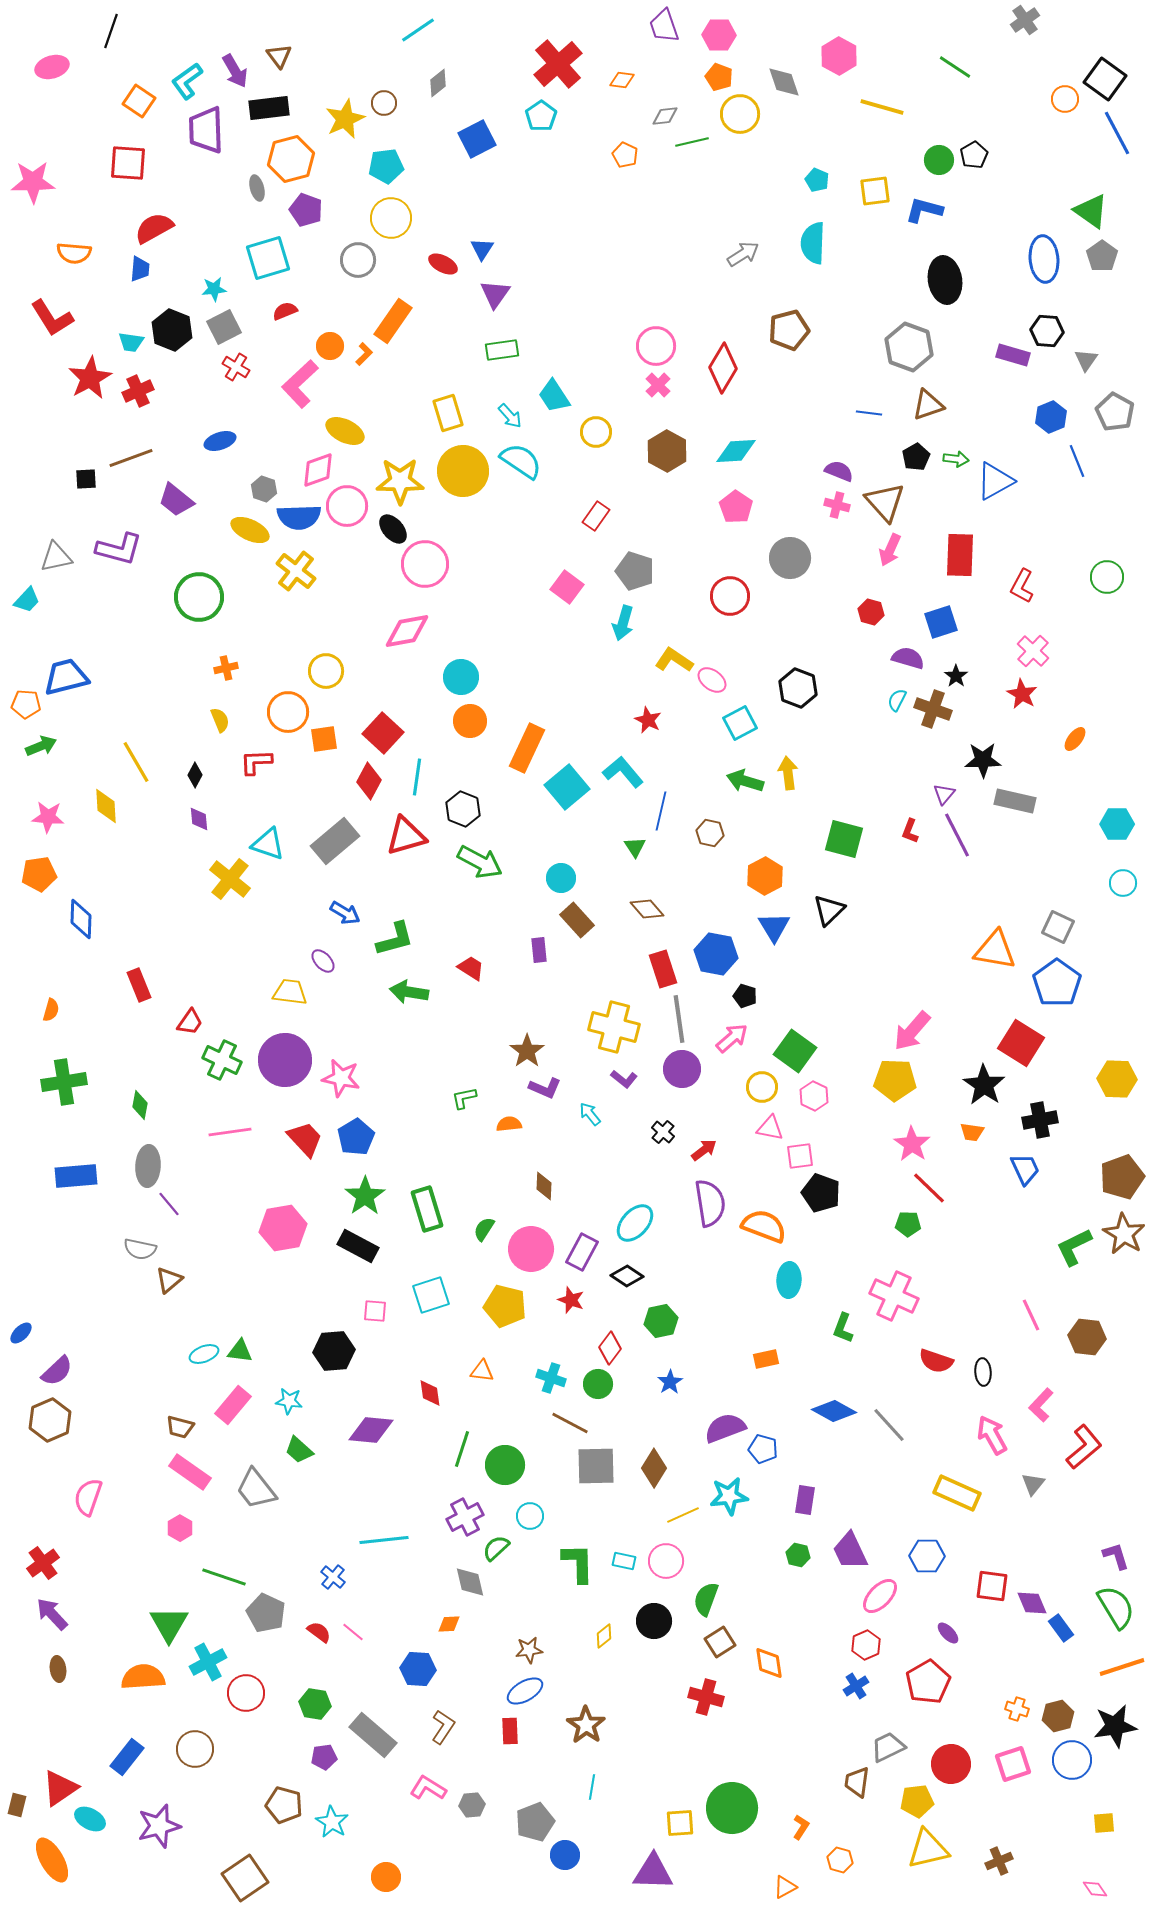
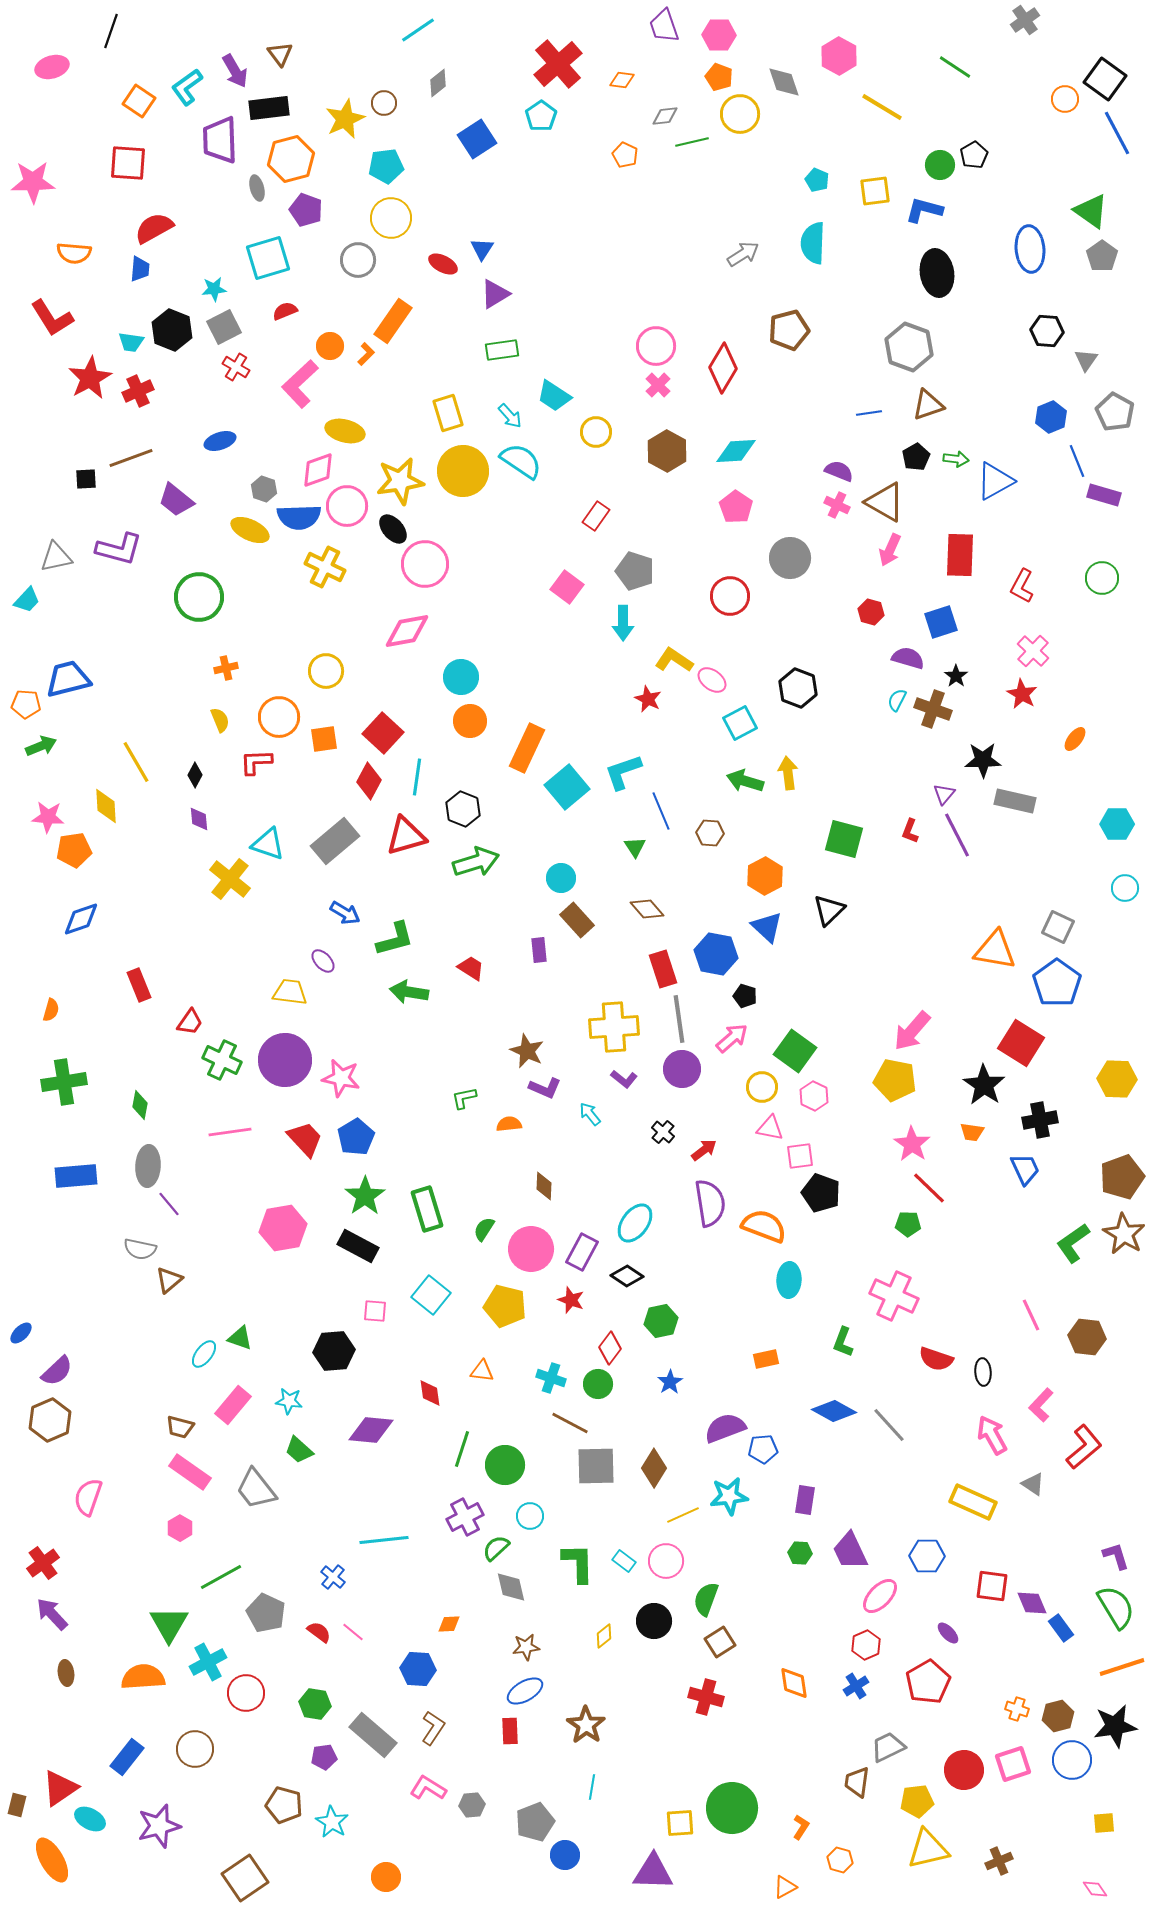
brown triangle at (279, 56): moved 1 px right, 2 px up
cyan L-shape at (187, 81): moved 6 px down
yellow line at (882, 107): rotated 15 degrees clockwise
purple trapezoid at (206, 130): moved 14 px right, 10 px down
blue square at (477, 139): rotated 6 degrees counterclockwise
green circle at (939, 160): moved 1 px right, 5 px down
blue ellipse at (1044, 259): moved 14 px left, 10 px up
black ellipse at (945, 280): moved 8 px left, 7 px up
purple triangle at (495, 294): rotated 24 degrees clockwise
orange L-shape at (364, 354): moved 2 px right
purple rectangle at (1013, 355): moved 91 px right, 140 px down
cyan trapezoid at (554, 396): rotated 24 degrees counterclockwise
blue line at (869, 413): rotated 15 degrees counterclockwise
yellow ellipse at (345, 431): rotated 12 degrees counterclockwise
yellow star at (400, 481): rotated 9 degrees counterclockwise
brown triangle at (885, 502): rotated 18 degrees counterclockwise
pink cross at (837, 505): rotated 10 degrees clockwise
yellow cross at (296, 571): moved 29 px right, 4 px up; rotated 12 degrees counterclockwise
green circle at (1107, 577): moved 5 px left, 1 px down
cyan arrow at (623, 623): rotated 16 degrees counterclockwise
blue trapezoid at (66, 677): moved 2 px right, 2 px down
orange circle at (288, 712): moved 9 px left, 5 px down
red star at (648, 720): moved 21 px up
cyan L-shape at (623, 772): rotated 69 degrees counterclockwise
blue line at (661, 811): rotated 36 degrees counterclockwise
brown hexagon at (710, 833): rotated 8 degrees counterclockwise
green arrow at (480, 862): moved 4 px left; rotated 45 degrees counterclockwise
orange pentagon at (39, 874): moved 35 px right, 24 px up
cyan circle at (1123, 883): moved 2 px right, 5 px down
blue diamond at (81, 919): rotated 69 degrees clockwise
blue triangle at (774, 927): moved 7 px left; rotated 16 degrees counterclockwise
yellow cross at (614, 1027): rotated 18 degrees counterclockwise
brown star at (527, 1051): rotated 12 degrees counterclockwise
yellow pentagon at (895, 1080): rotated 9 degrees clockwise
cyan ellipse at (635, 1223): rotated 6 degrees counterclockwise
green L-shape at (1074, 1247): moved 1 px left, 4 px up; rotated 9 degrees counterclockwise
cyan square at (431, 1295): rotated 33 degrees counterclockwise
green L-shape at (843, 1328): moved 14 px down
green triangle at (240, 1351): moved 13 px up; rotated 12 degrees clockwise
cyan ellipse at (204, 1354): rotated 32 degrees counterclockwise
red semicircle at (936, 1361): moved 2 px up
blue pentagon at (763, 1449): rotated 20 degrees counterclockwise
gray triangle at (1033, 1484): rotated 35 degrees counterclockwise
yellow rectangle at (957, 1493): moved 16 px right, 9 px down
green hexagon at (798, 1555): moved 2 px right, 2 px up; rotated 10 degrees counterclockwise
cyan rectangle at (624, 1561): rotated 25 degrees clockwise
green line at (224, 1577): moved 3 px left; rotated 48 degrees counterclockwise
gray diamond at (470, 1582): moved 41 px right, 5 px down
brown star at (529, 1650): moved 3 px left, 3 px up
orange diamond at (769, 1663): moved 25 px right, 20 px down
brown ellipse at (58, 1669): moved 8 px right, 4 px down
brown L-shape at (443, 1727): moved 10 px left, 1 px down
red circle at (951, 1764): moved 13 px right, 6 px down
